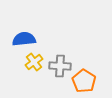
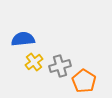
blue semicircle: moved 1 px left
gray cross: rotated 20 degrees counterclockwise
